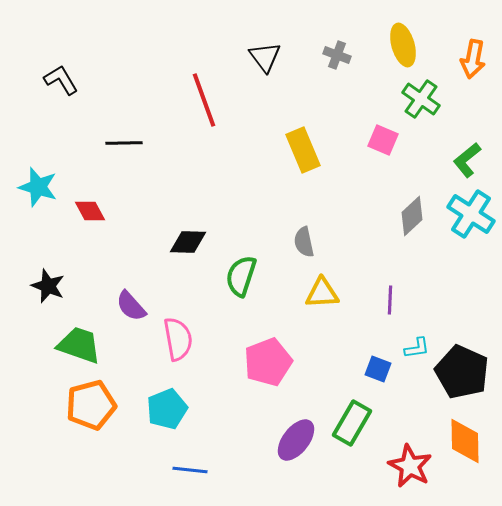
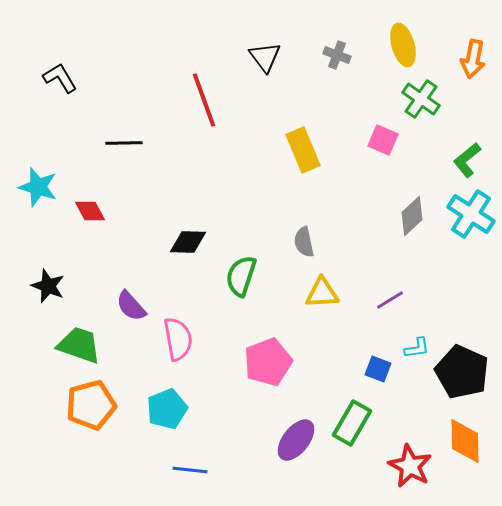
black L-shape: moved 1 px left, 2 px up
purple line: rotated 56 degrees clockwise
